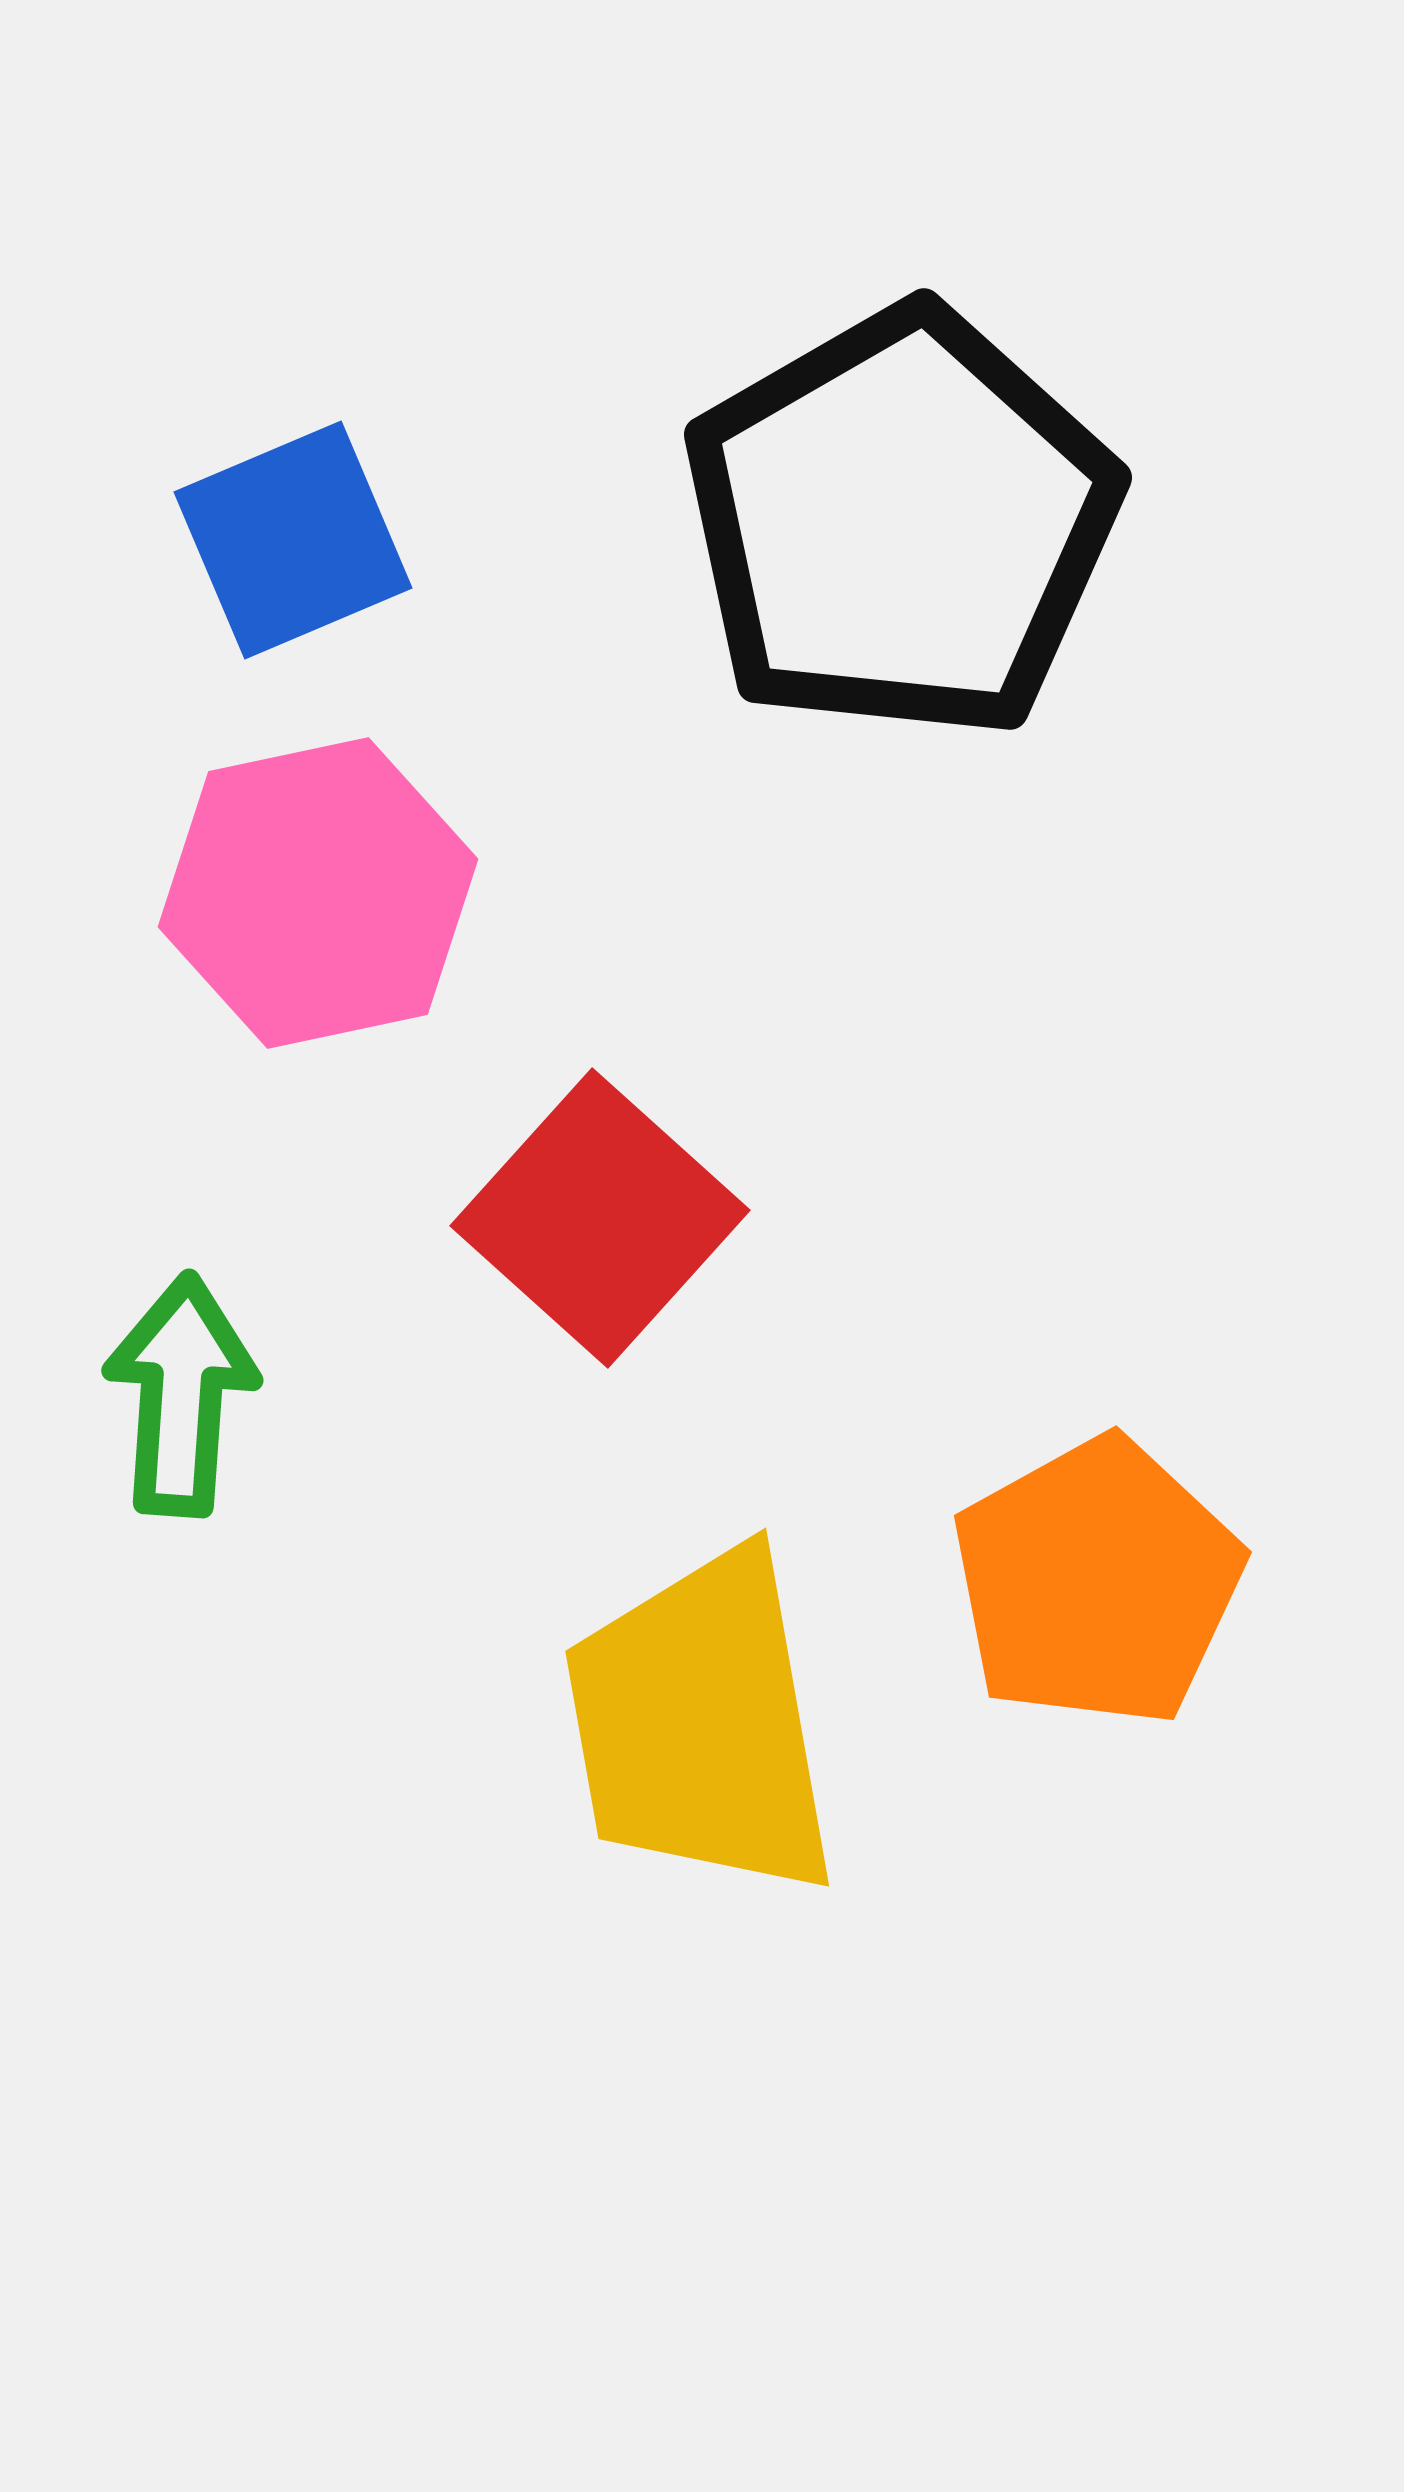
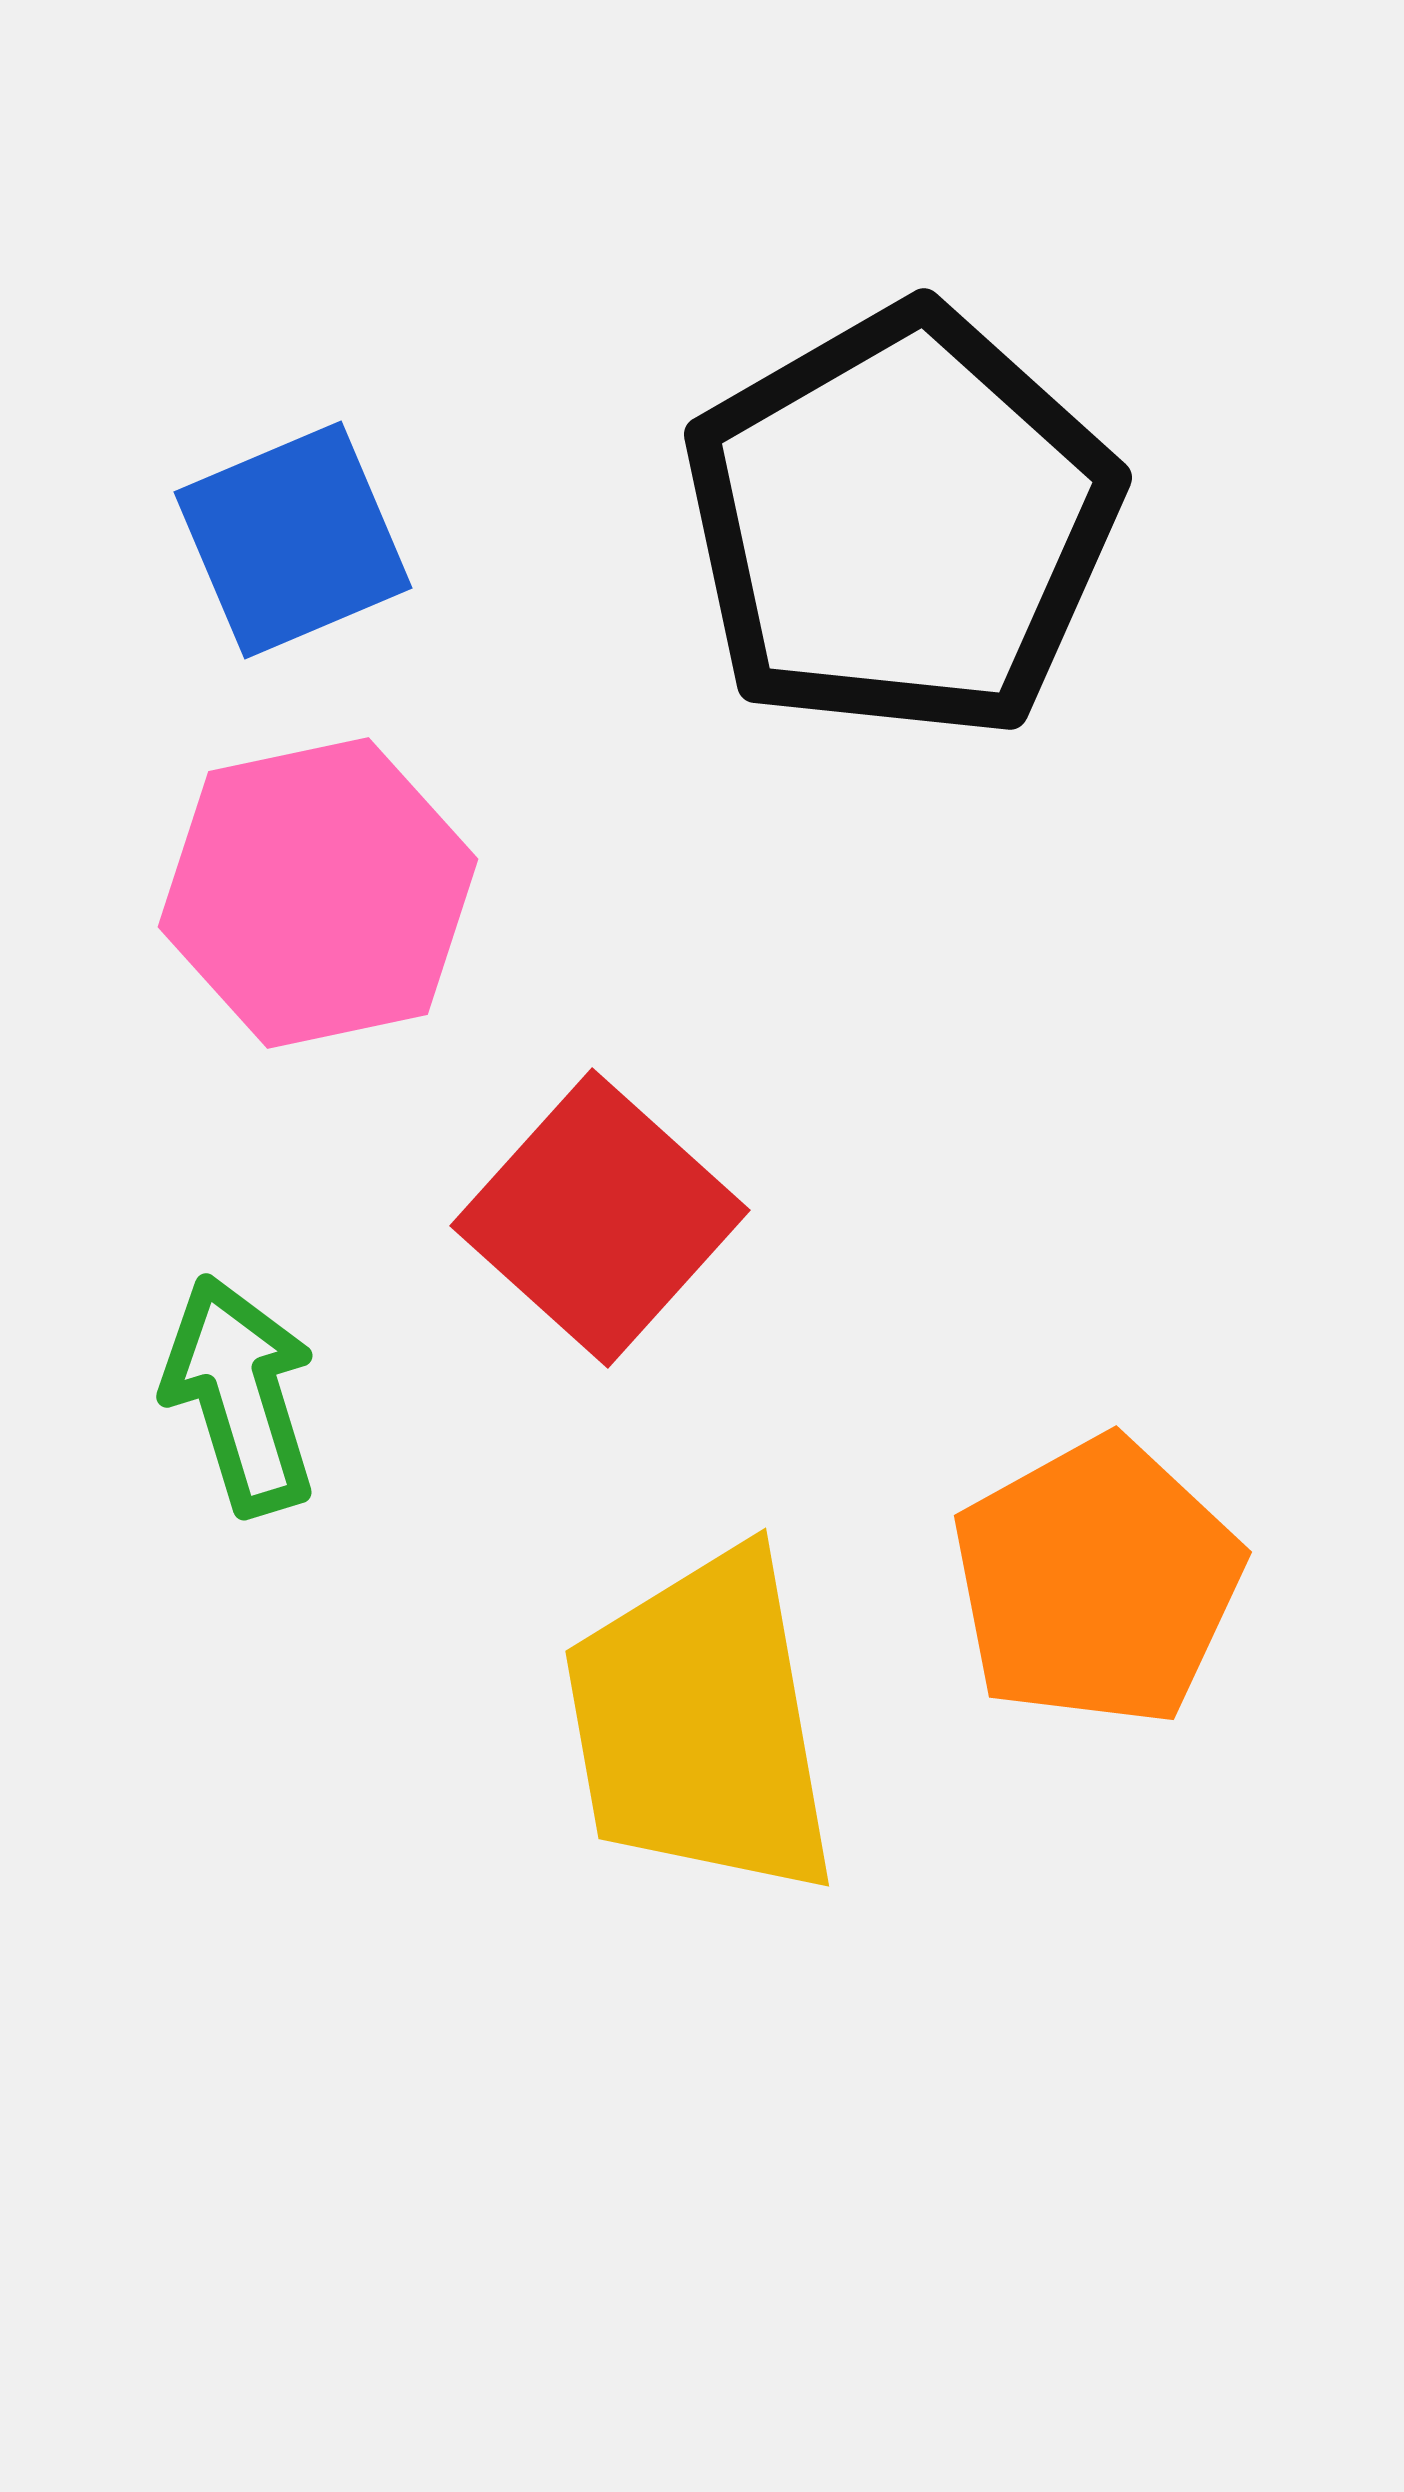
green arrow: moved 59 px right; rotated 21 degrees counterclockwise
